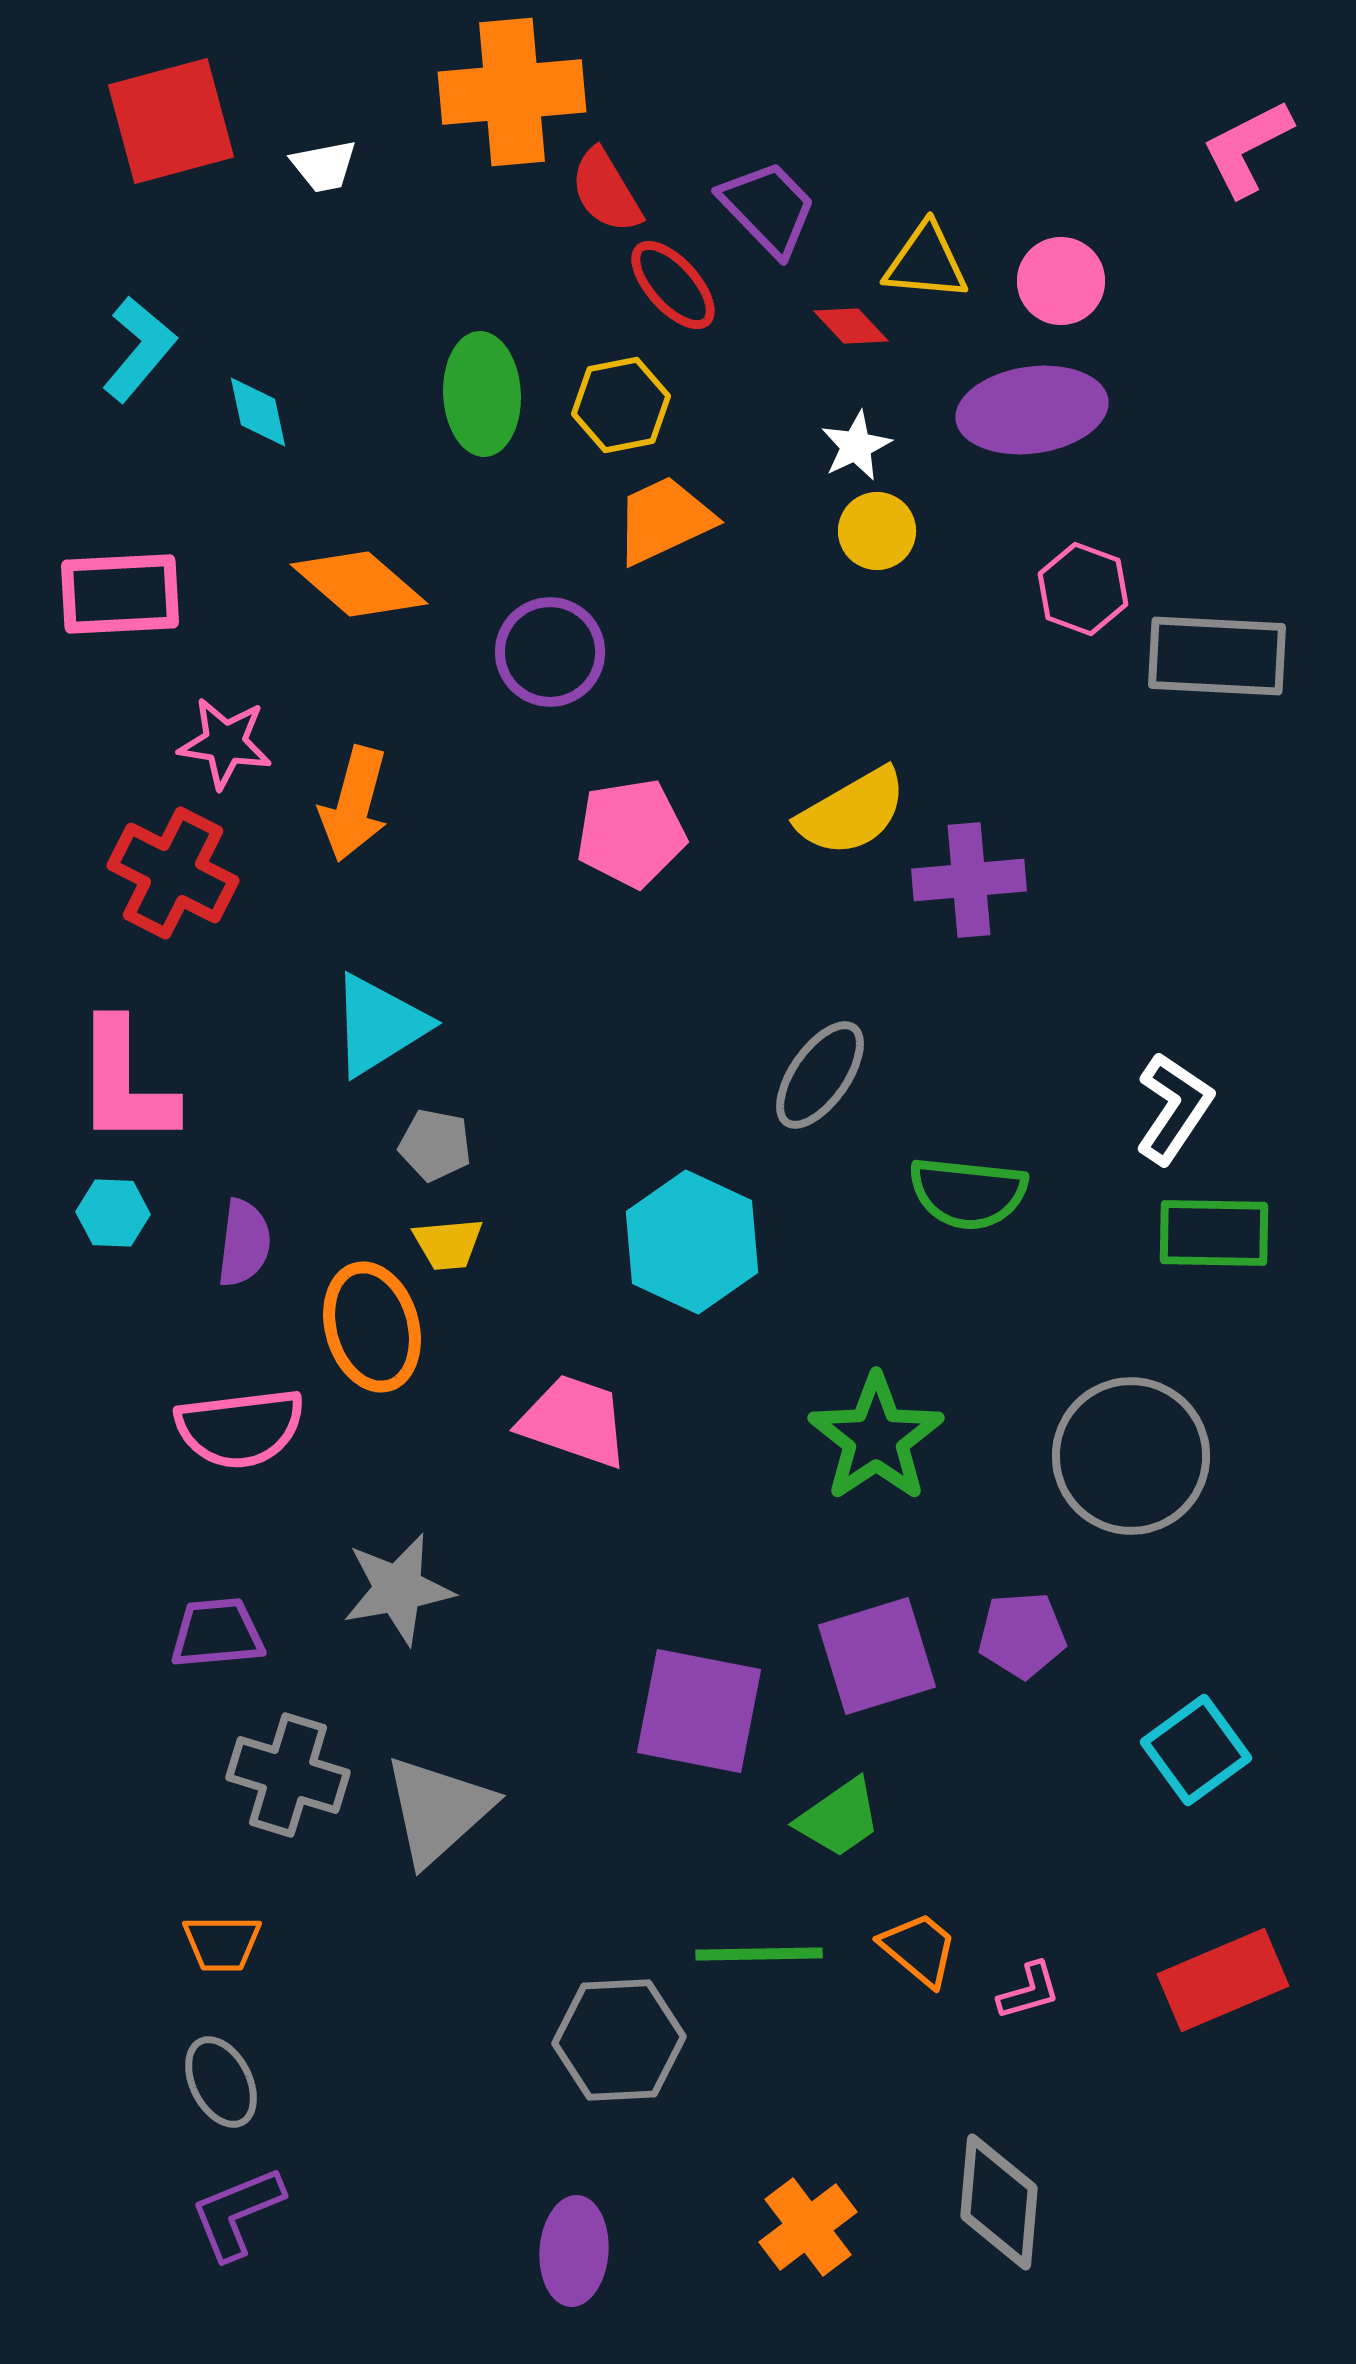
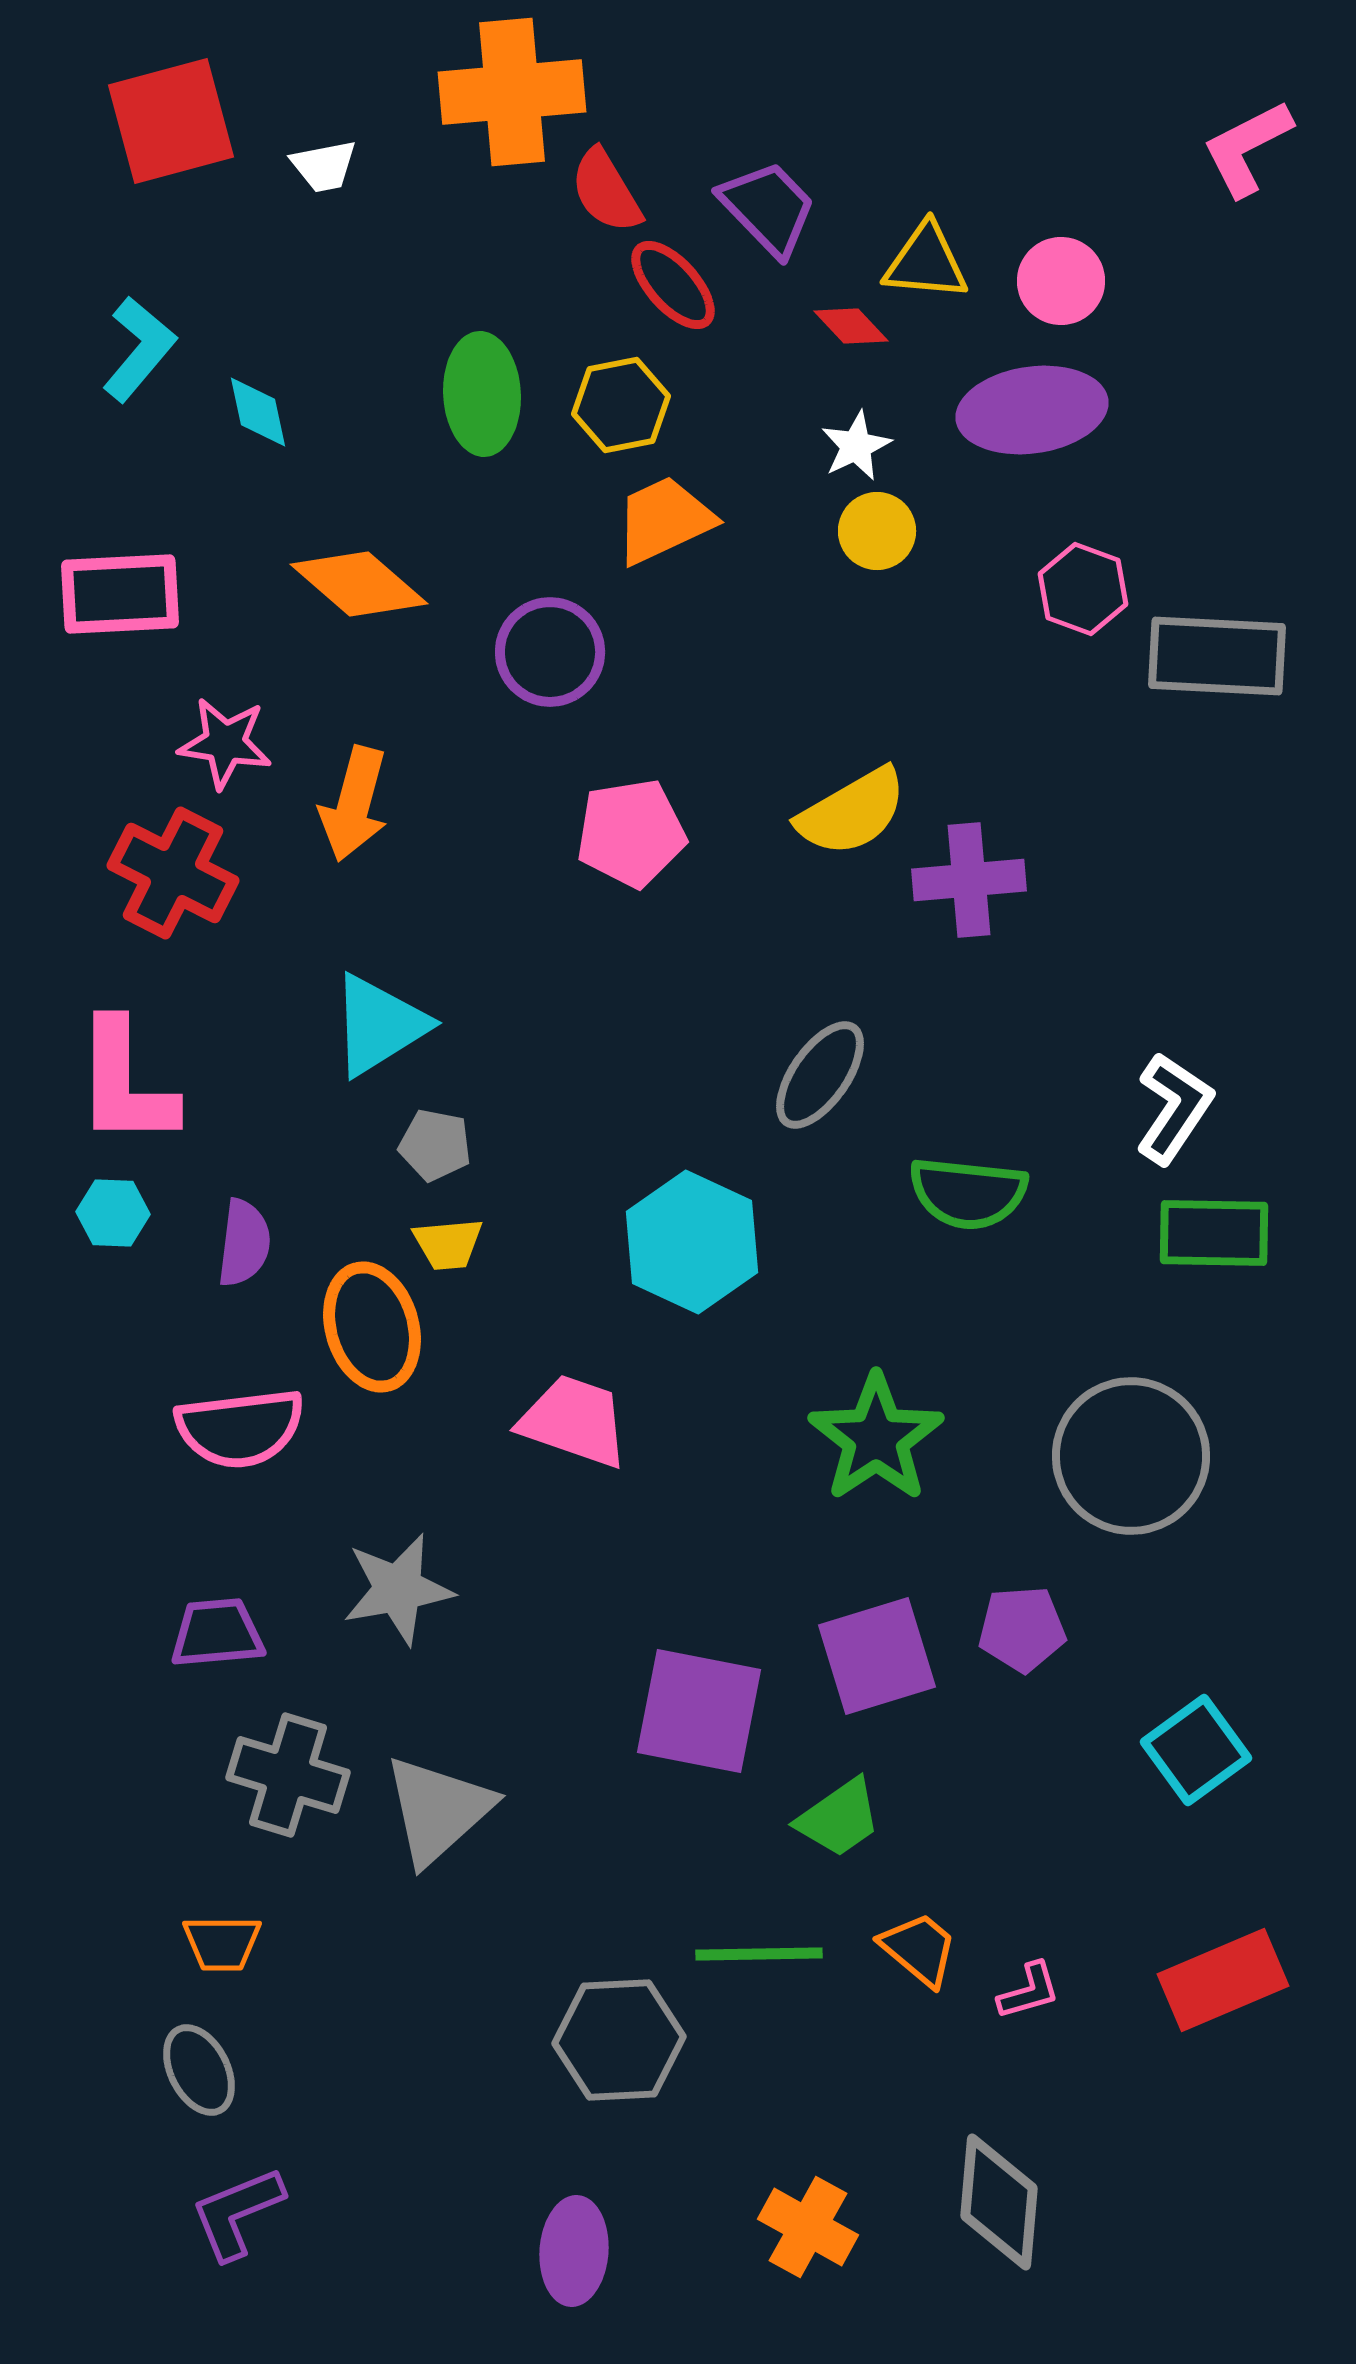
purple pentagon at (1022, 1635): moved 6 px up
gray ellipse at (221, 2082): moved 22 px left, 12 px up
orange cross at (808, 2227): rotated 24 degrees counterclockwise
